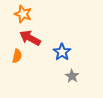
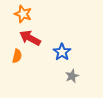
gray star: rotated 16 degrees clockwise
